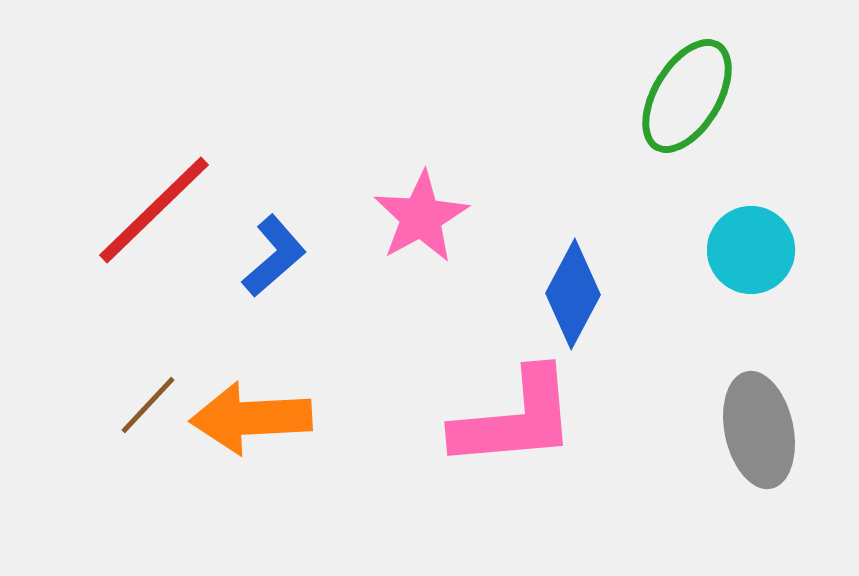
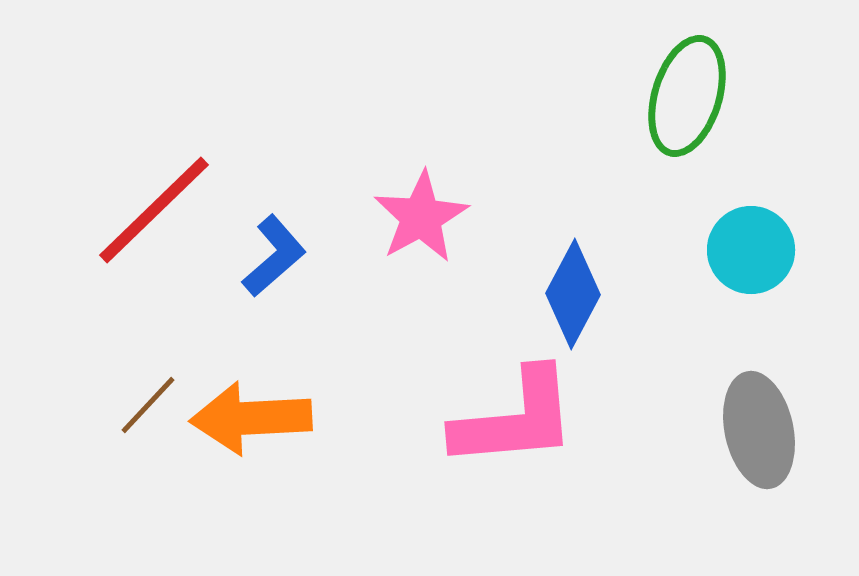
green ellipse: rotated 14 degrees counterclockwise
